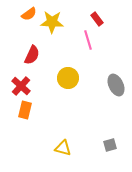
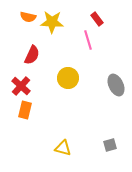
orange semicircle: moved 1 px left, 3 px down; rotated 49 degrees clockwise
